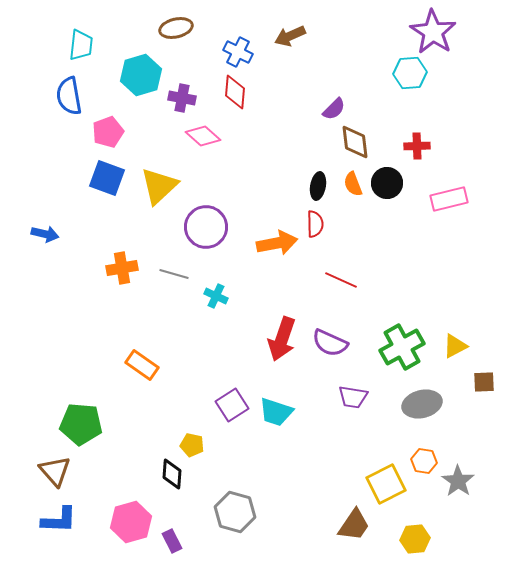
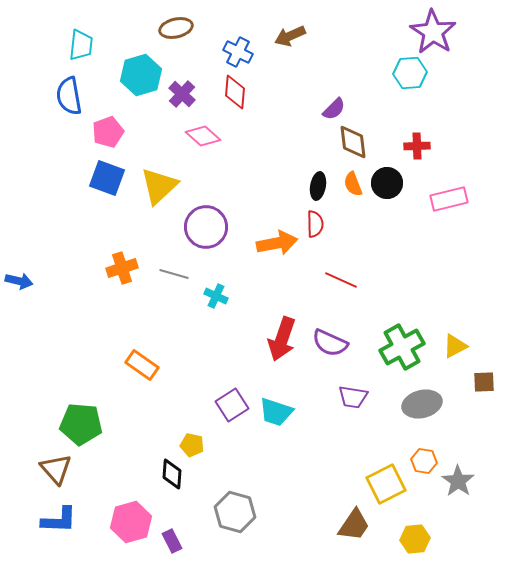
purple cross at (182, 98): moved 4 px up; rotated 32 degrees clockwise
brown diamond at (355, 142): moved 2 px left
blue arrow at (45, 234): moved 26 px left, 47 px down
orange cross at (122, 268): rotated 8 degrees counterclockwise
brown triangle at (55, 471): moved 1 px right, 2 px up
